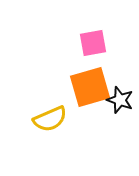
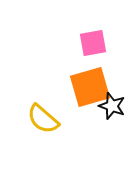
black star: moved 8 px left, 6 px down
yellow semicircle: moved 7 px left; rotated 64 degrees clockwise
